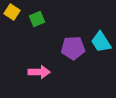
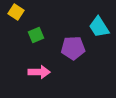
yellow square: moved 4 px right
green square: moved 1 px left, 16 px down
cyan trapezoid: moved 2 px left, 15 px up
